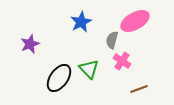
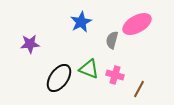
pink ellipse: moved 2 px right, 3 px down
purple star: rotated 18 degrees clockwise
pink cross: moved 7 px left, 14 px down; rotated 18 degrees counterclockwise
green triangle: rotated 25 degrees counterclockwise
brown line: rotated 42 degrees counterclockwise
